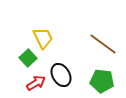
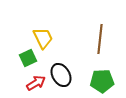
brown line: moved 3 px left, 5 px up; rotated 60 degrees clockwise
green square: rotated 18 degrees clockwise
green pentagon: rotated 10 degrees counterclockwise
